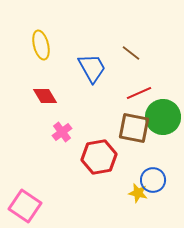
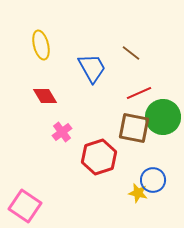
red hexagon: rotated 8 degrees counterclockwise
